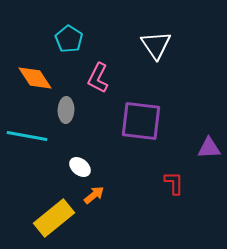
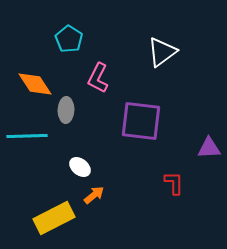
white triangle: moved 6 px right, 7 px down; rotated 28 degrees clockwise
orange diamond: moved 6 px down
cyan line: rotated 12 degrees counterclockwise
yellow rectangle: rotated 12 degrees clockwise
